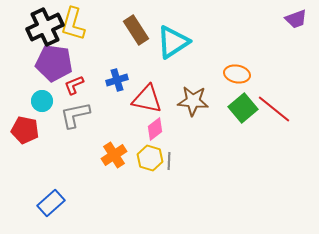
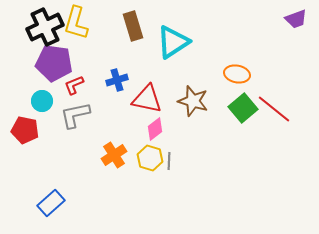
yellow L-shape: moved 3 px right, 1 px up
brown rectangle: moved 3 px left, 4 px up; rotated 16 degrees clockwise
brown star: rotated 12 degrees clockwise
